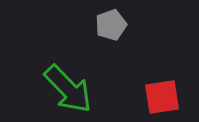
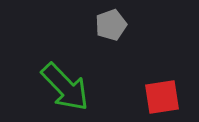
green arrow: moved 3 px left, 2 px up
